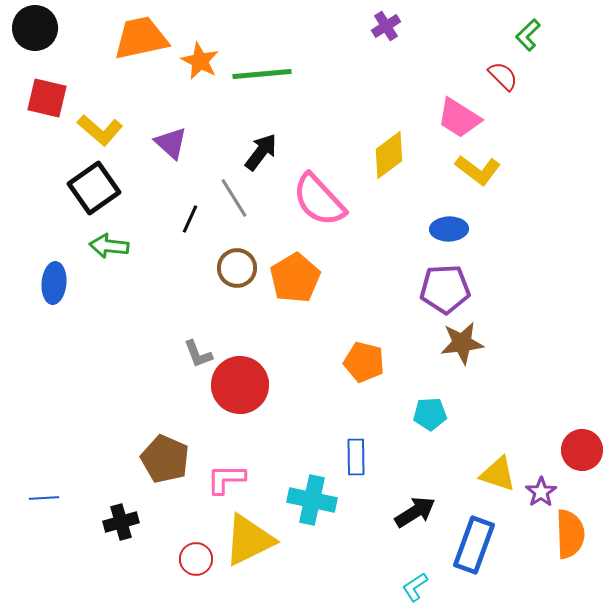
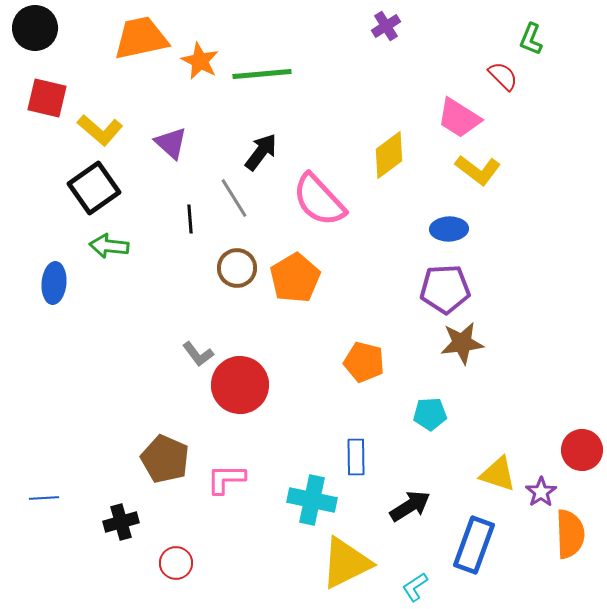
green L-shape at (528, 35): moved 3 px right, 4 px down; rotated 24 degrees counterclockwise
black line at (190, 219): rotated 28 degrees counterclockwise
gray L-shape at (198, 354): rotated 16 degrees counterclockwise
black arrow at (415, 512): moved 5 px left, 6 px up
yellow triangle at (249, 540): moved 97 px right, 23 px down
red circle at (196, 559): moved 20 px left, 4 px down
